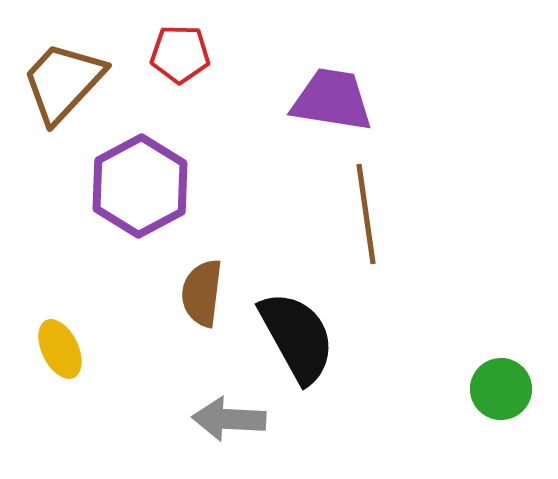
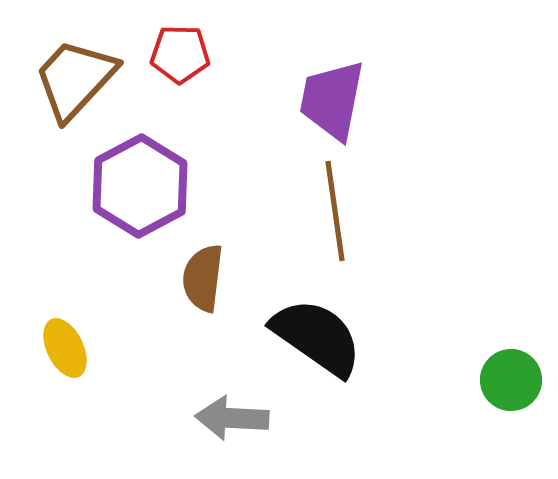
brown trapezoid: moved 12 px right, 3 px up
purple trapezoid: rotated 88 degrees counterclockwise
brown line: moved 31 px left, 3 px up
brown semicircle: moved 1 px right, 15 px up
black semicircle: moved 20 px right; rotated 26 degrees counterclockwise
yellow ellipse: moved 5 px right, 1 px up
green circle: moved 10 px right, 9 px up
gray arrow: moved 3 px right, 1 px up
